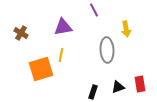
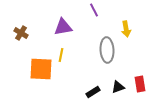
orange square: rotated 20 degrees clockwise
black rectangle: rotated 40 degrees clockwise
